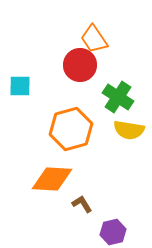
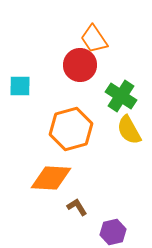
green cross: moved 3 px right, 1 px up
yellow semicircle: rotated 52 degrees clockwise
orange diamond: moved 1 px left, 1 px up
brown L-shape: moved 5 px left, 3 px down
